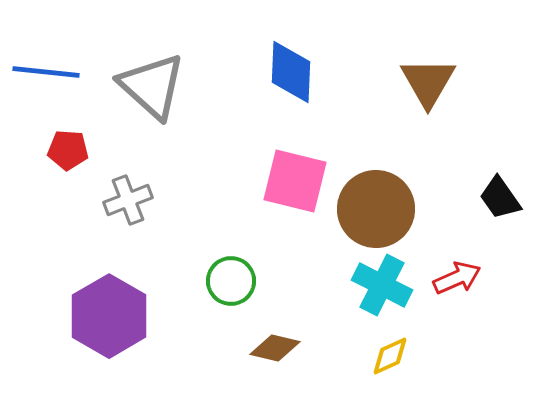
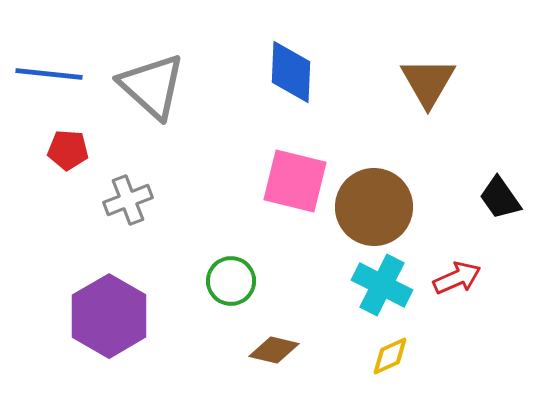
blue line: moved 3 px right, 2 px down
brown circle: moved 2 px left, 2 px up
brown diamond: moved 1 px left, 2 px down
